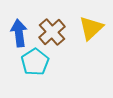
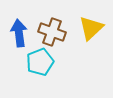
brown cross: rotated 28 degrees counterclockwise
cyan pentagon: moved 5 px right; rotated 12 degrees clockwise
